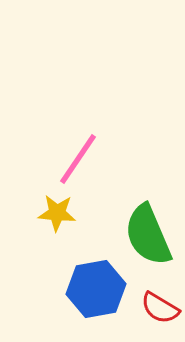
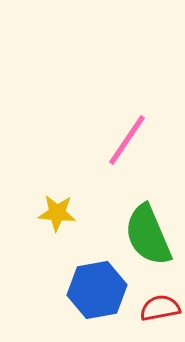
pink line: moved 49 px right, 19 px up
blue hexagon: moved 1 px right, 1 px down
red semicircle: rotated 138 degrees clockwise
